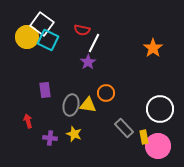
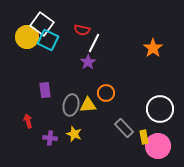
yellow triangle: rotated 12 degrees counterclockwise
